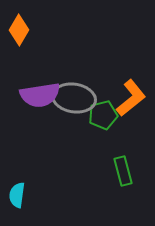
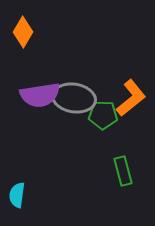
orange diamond: moved 4 px right, 2 px down
green pentagon: rotated 16 degrees clockwise
